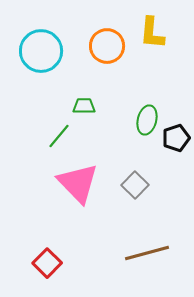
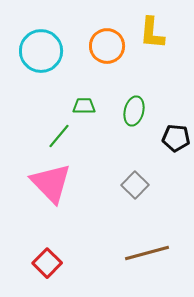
green ellipse: moved 13 px left, 9 px up
black pentagon: rotated 24 degrees clockwise
pink triangle: moved 27 px left
